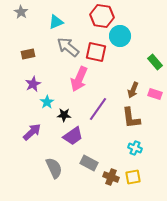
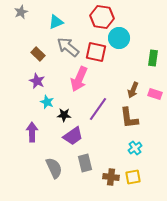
gray star: rotated 16 degrees clockwise
red hexagon: moved 1 px down
cyan circle: moved 1 px left, 2 px down
brown rectangle: moved 10 px right; rotated 56 degrees clockwise
green rectangle: moved 2 px left, 4 px up; rotated 49 degrees clockwise
purple star: moved 4 px right, 3 px up; rotated 21 degrees counterclockwise
cyan star: rotated 16 degrees counterclockwise
brown L-shape: moved 2 px left
purple arrow: rotated 48 degrees counterclockwise
cyan cross: rotated 32 degrees clockwise
gray rectangle: moved 4 px left; rotated 48 degrees clockwise
brown cross: rotated 14 degrees counterclockwise
